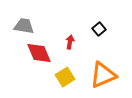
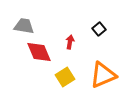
red diamond: moved 1 px up
